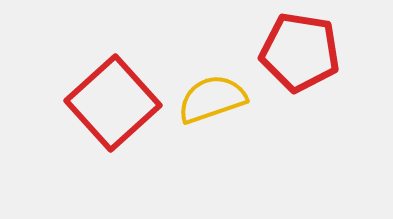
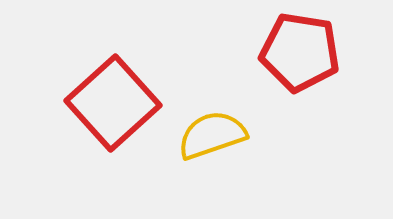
yellow semicircle: moved 36 px down
